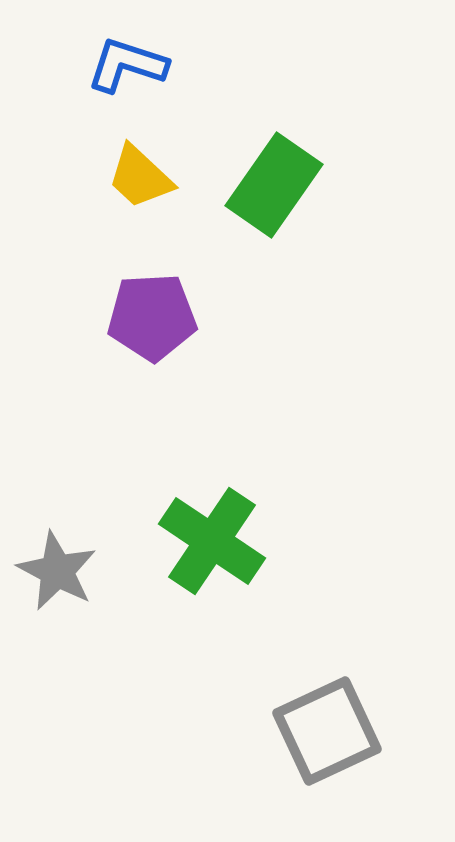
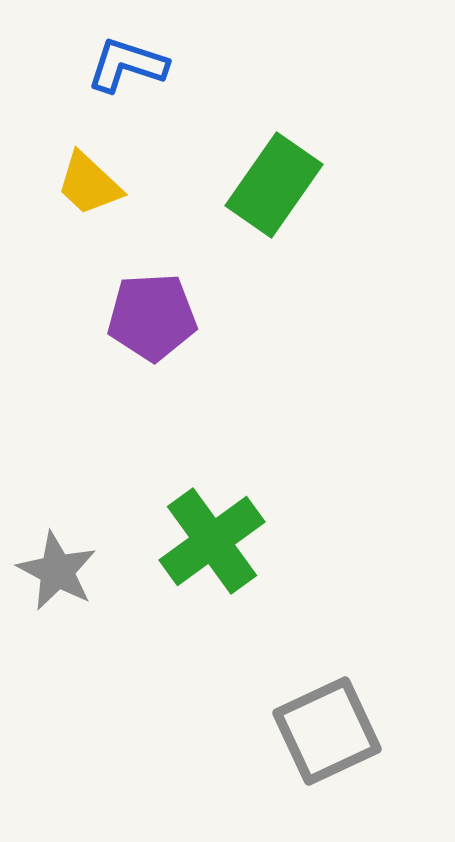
yellow trapezoid: moved 51 px left, 7 px down
green cross: rotated 20 degrees clockwise
